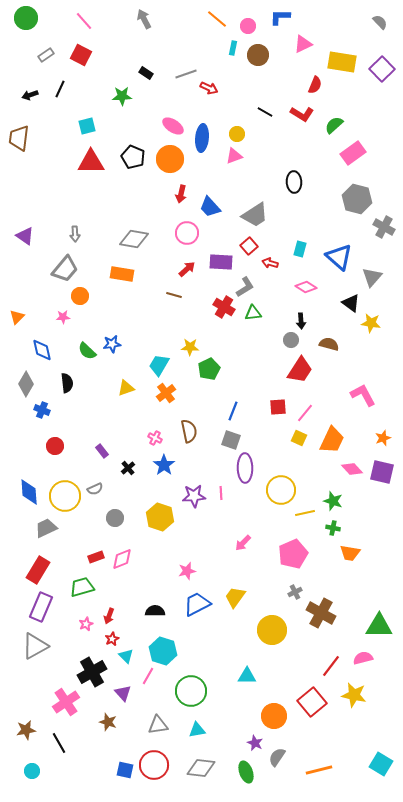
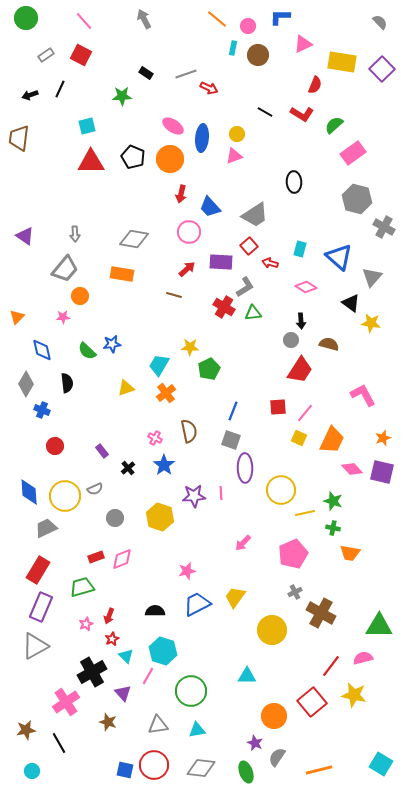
pink circle at (187, 233): moved 2 px right, 1 px up
